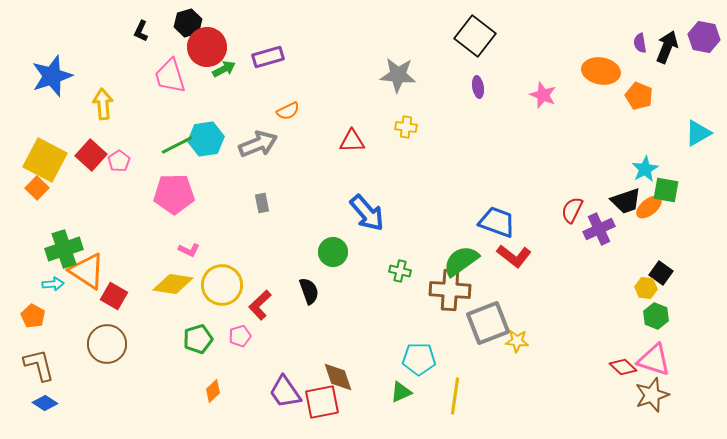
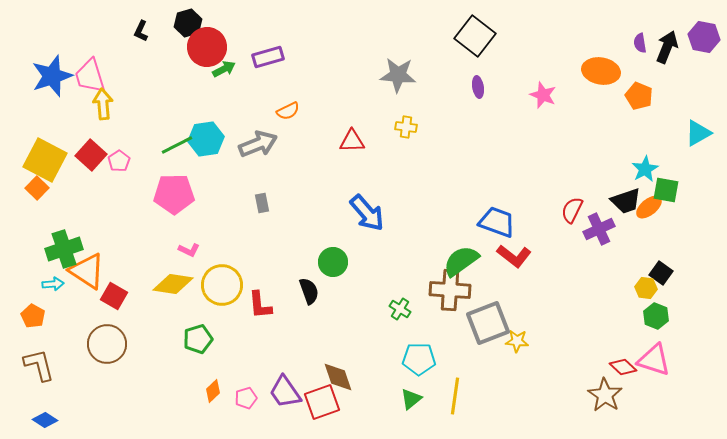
pink trapezoid at (170, 76): moved 80 px left
green circle at (333, 252): moved 10 px down
green cross at (400, 271): moved 38 px down; rotated 20 degrees clockwise
red L-shape at (260, 305): rotated 52 degrees counterclockwise
pink pentagon at (240, 336): moved 6 px right, 62 px down
green triangle at (401, 392): moved 10 px right, 7 px down; rotated 15 degrees counterclockwise
brown star at (652, 395): moved 47 px left; rotated 20 degrees counterclockwise
red square at (322, 402): rotated 9 degrees counterclockwise
blue diamond at (45, 403): moved 17 px down
